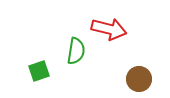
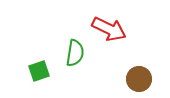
red arrow: rotated 12 degrees clockwise
green semicircle: moved 1 px left, 2 px down
